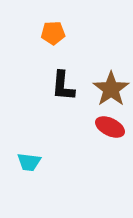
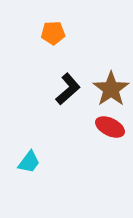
black L-shape: moved 5 px right, 3 px down; rotated 136 degrees counterclockwise
cyan trapezoid: rotated 60 degrees counterclockwise
